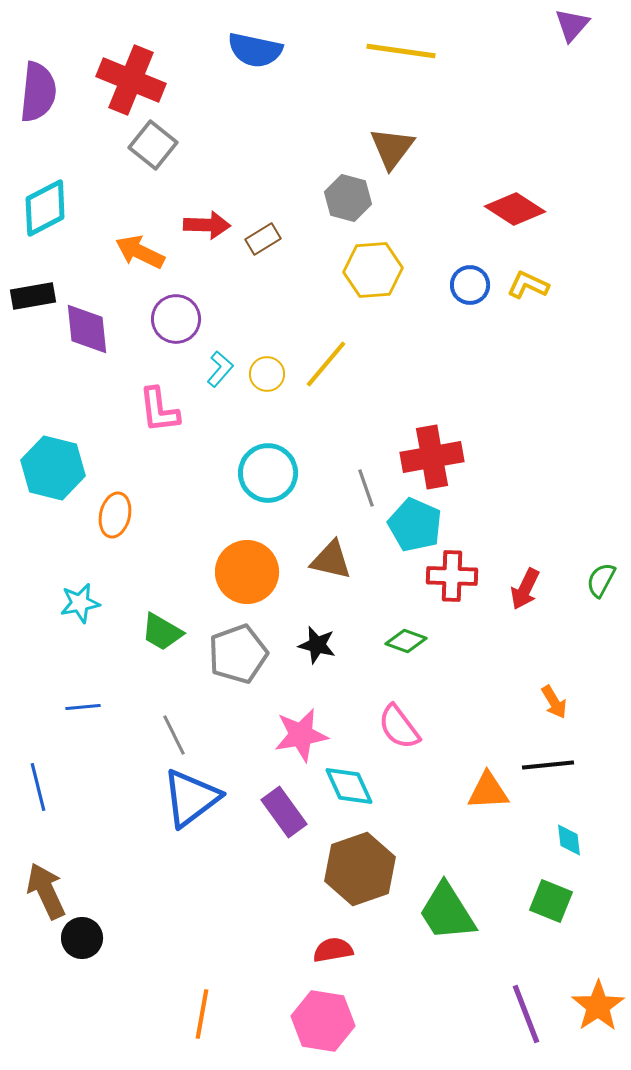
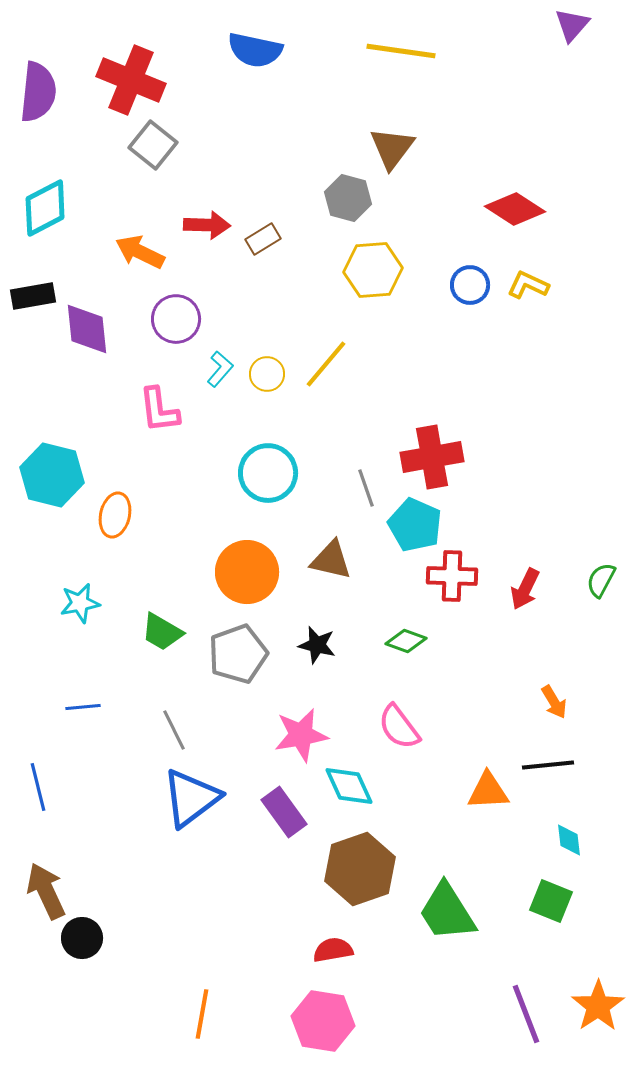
cyan hexagon at (53, 468): moved 1 px left, 7 px down
gray line at (174, 735): moved 5 px up
